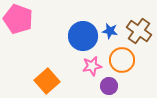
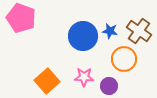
pink pentagon: moved 3 px right, 1 px up
orange circle: moved 2 px right, 1 px up
pink star: moved 8 px left, 11 px down; rotated 12 degrees clockwise
